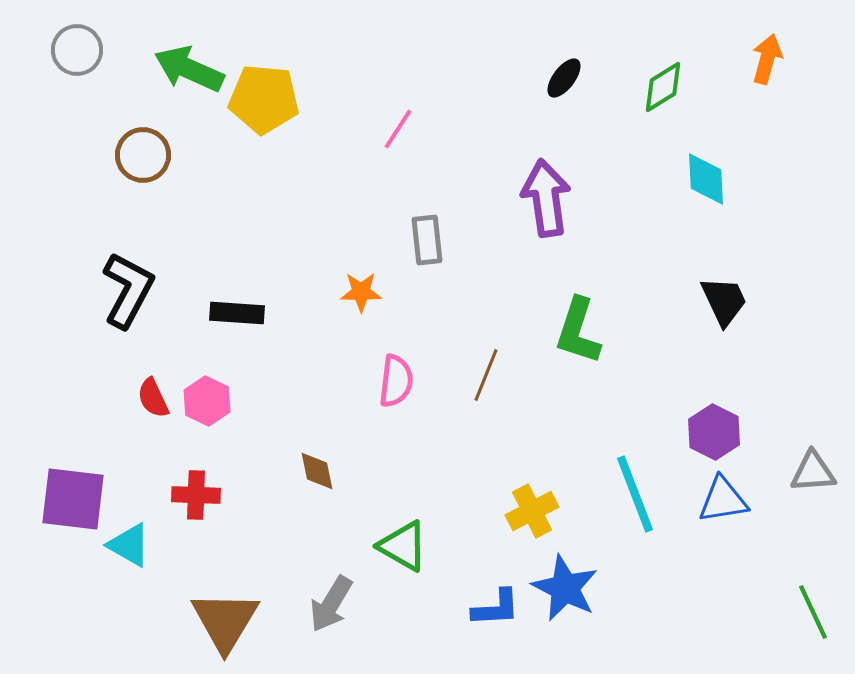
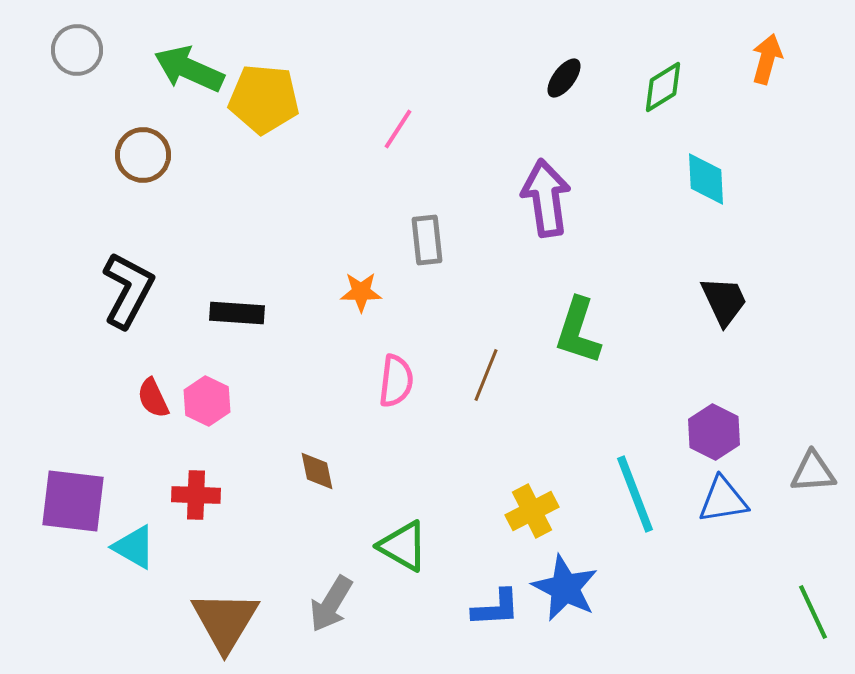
purple square: moved 2 px down
cyan triangle: moved 5 px right, 2 px down
